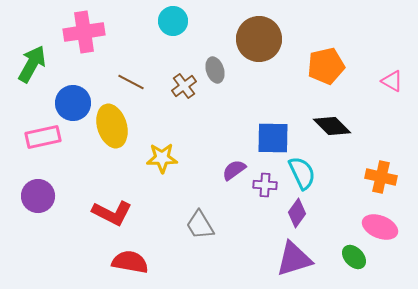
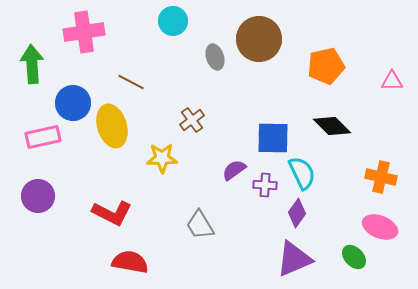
green arrow: rotated 33 degrees counterclockwise
gray ellipse: moved 13 px up
pink triangle: rotated 30 degrees counterclockwise
brown cross: moved 8 px right, 34 px down
purple triangle: rotated 6 degrees counterclockwise
